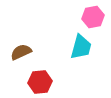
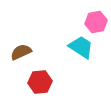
pink hexagon: moved 3 px right, 5 px down
cyan trapezoid: rotated 72 degrees counterclockwise
